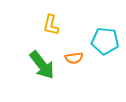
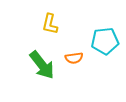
yellow L-shape: moved 1 px left, 1 px up
cyan pentagon: rotated 12 degrees counterclockwise
